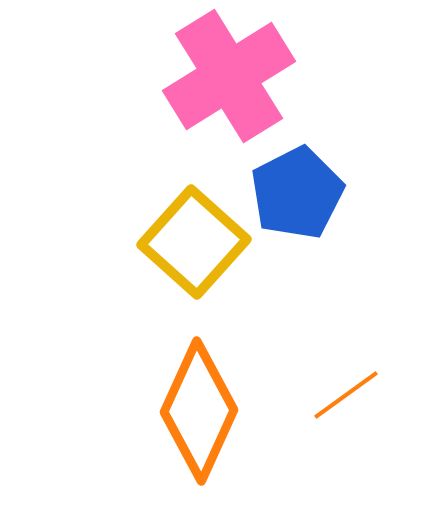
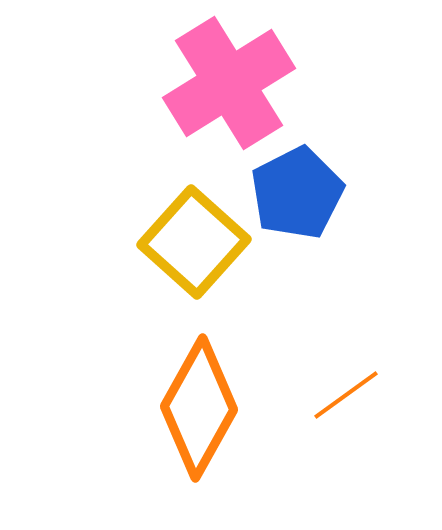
pink cross: moved 7 px down
orange diamond: moved 3 px up; rotated 5 degrees clockwise
